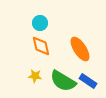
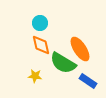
orange diamond: moved 1 px up
green semicircle: moved 18 px up
